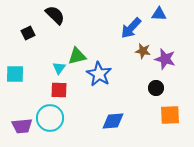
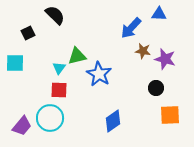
cyan square: moved 11 px up
blue diamond: rotated 30 degrees counterclockwise
purple trapezoid: rotated 45 degrees counterclockwise
